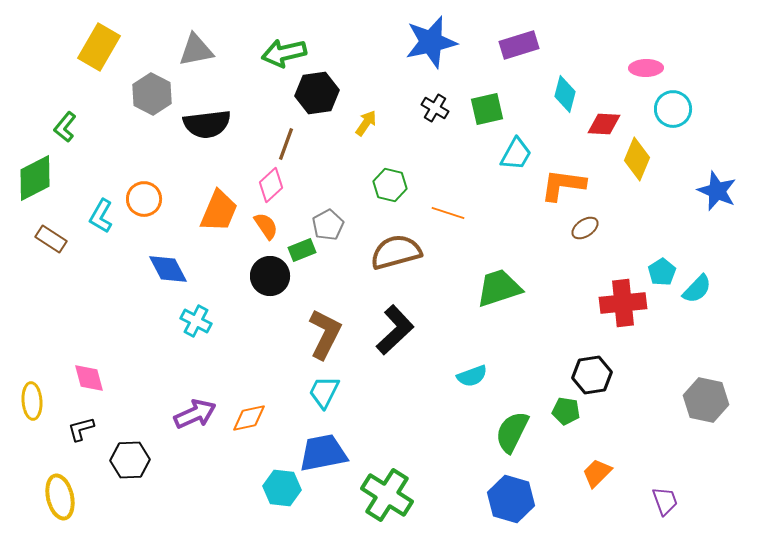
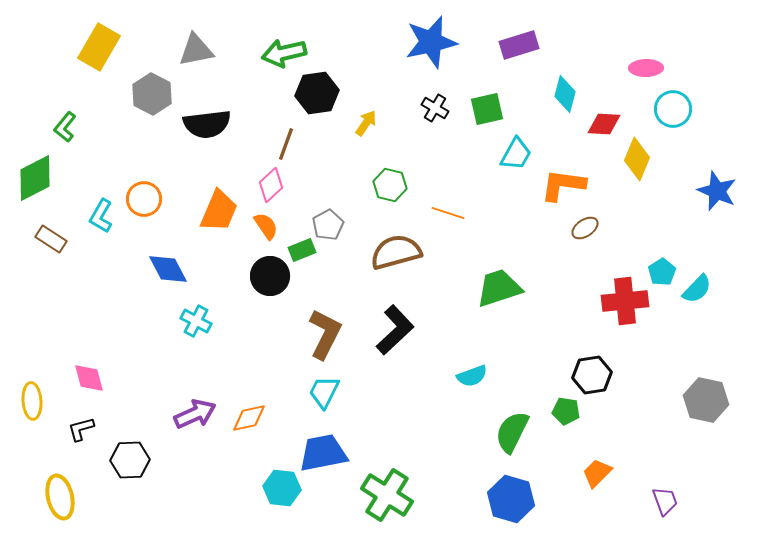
red cross at (623, 303): moved 2 px right, 2 px up
